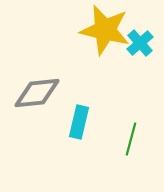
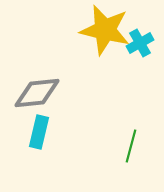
cyan cross: rotated 12 degrees clockwise
cyan rectangle: moved 40 px left, 10 px down
green line: moved 7 px down
